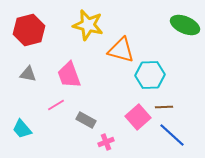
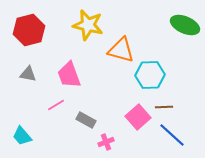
cyan trapezoid: moved 7 px down
